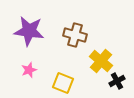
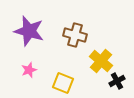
purple star: rotated 8 degrees clockwise
